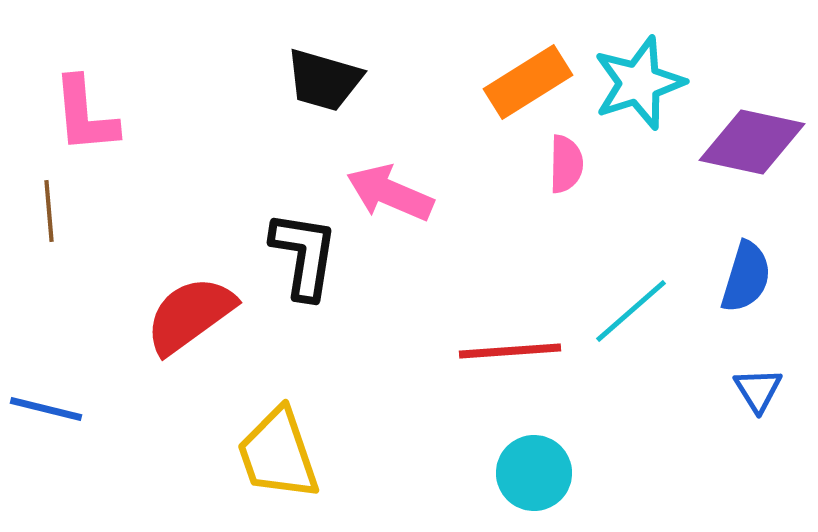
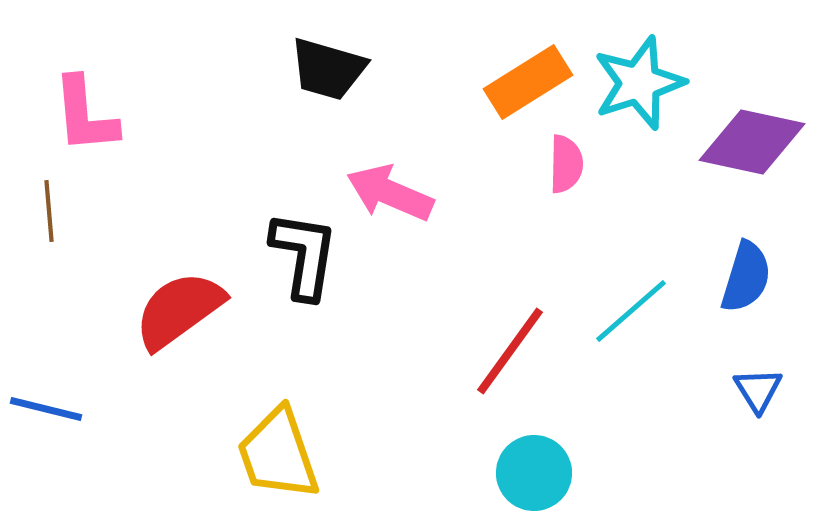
black trapezoid: moved 4 px right, 11 px up
red semicircle: moved 11 px left, 5 px up
red line: rotated 50 degrees counterclockwise
